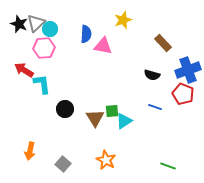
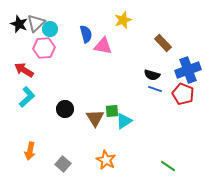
blue semicircle: rotated 18 degrees counterclockwise
cyan L-shape: moved 15 px left, 13 px down; rotated 55 degrees clockwise
blue line: moved 18 px up
green line: rotated 14 degrees clockwise
